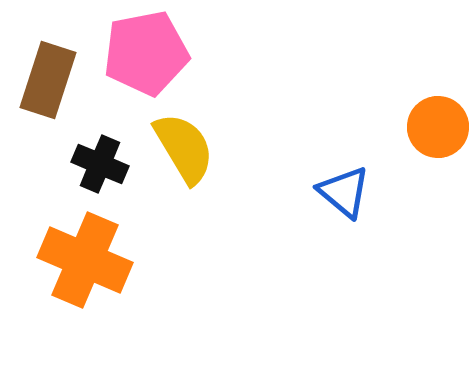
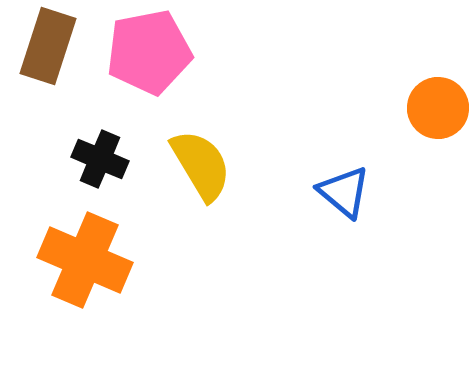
pink pentagon: moved 3 px right, 1 px up
brown rectangle: moved 34 px up
orange circle: moved 19 px up
yellow semicircle: moved 17 px right, 17 px down
black cross: moved 5 px up
